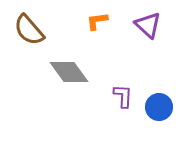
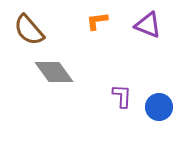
purple triangle: rotated 20 degrees counterclockwise
gray diamond: moved 15 px left
purple L-shape: moved 1 px left
